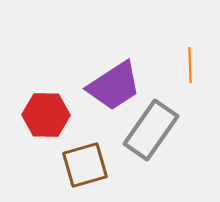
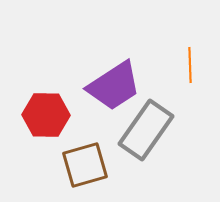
gray rectangle: moved 5 px left
